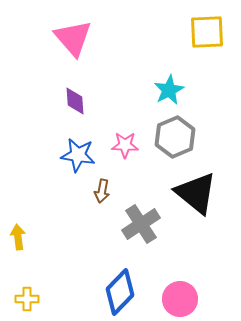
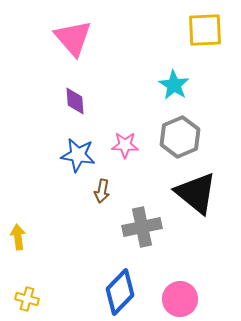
yellow square: moved 2 px left, 2 px up
cyan star: moved 5 px right, 5 px up; rotated 12 degrees counterclockwise
gray hexagon: moved 5 px right
gray cross: moved 1 px right, 3 px down; rotated 21 degrees clockwise
yellow cross: rotated 15 degrees clockwise
